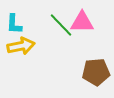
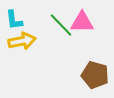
cyan L-shape: moved 4 px up; rotated 10 degrees counterclockwise
yellow arrow: moved 1 px right, 5 px up
brown pentagon: moved 1 px left, 3 px down; rotated 20 degrees clockwise
